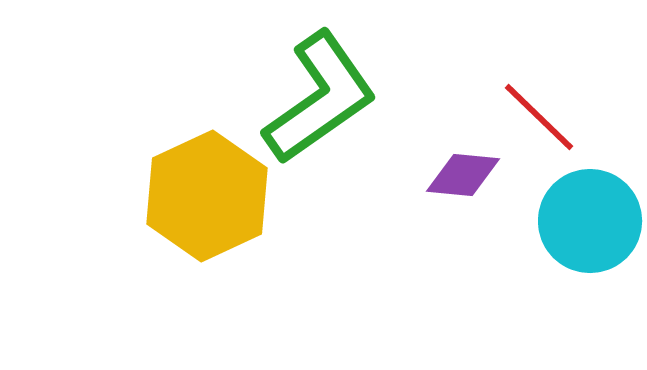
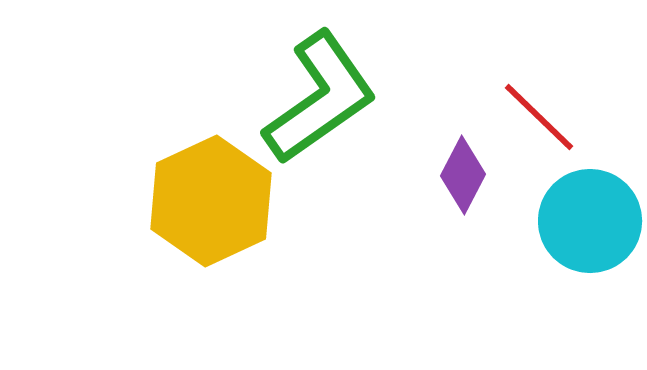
purple diamond: rotated 68 degrees counterclockwise
yellow hexagon: moved 4 px right, 5 px down
